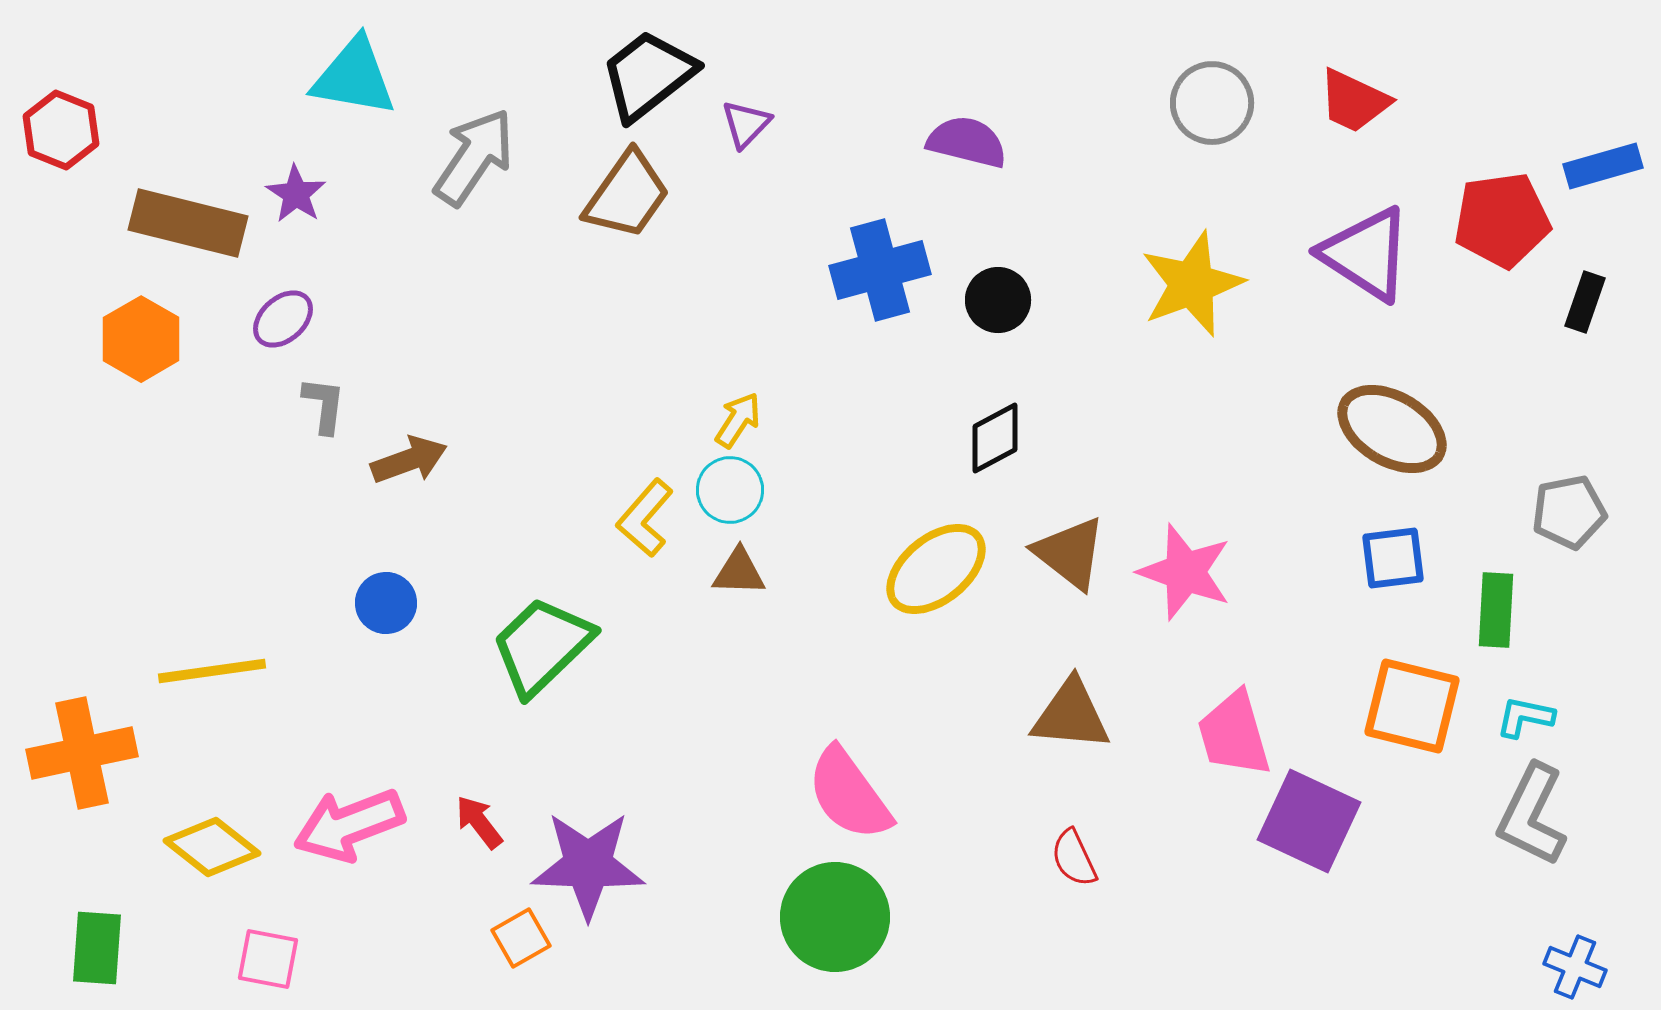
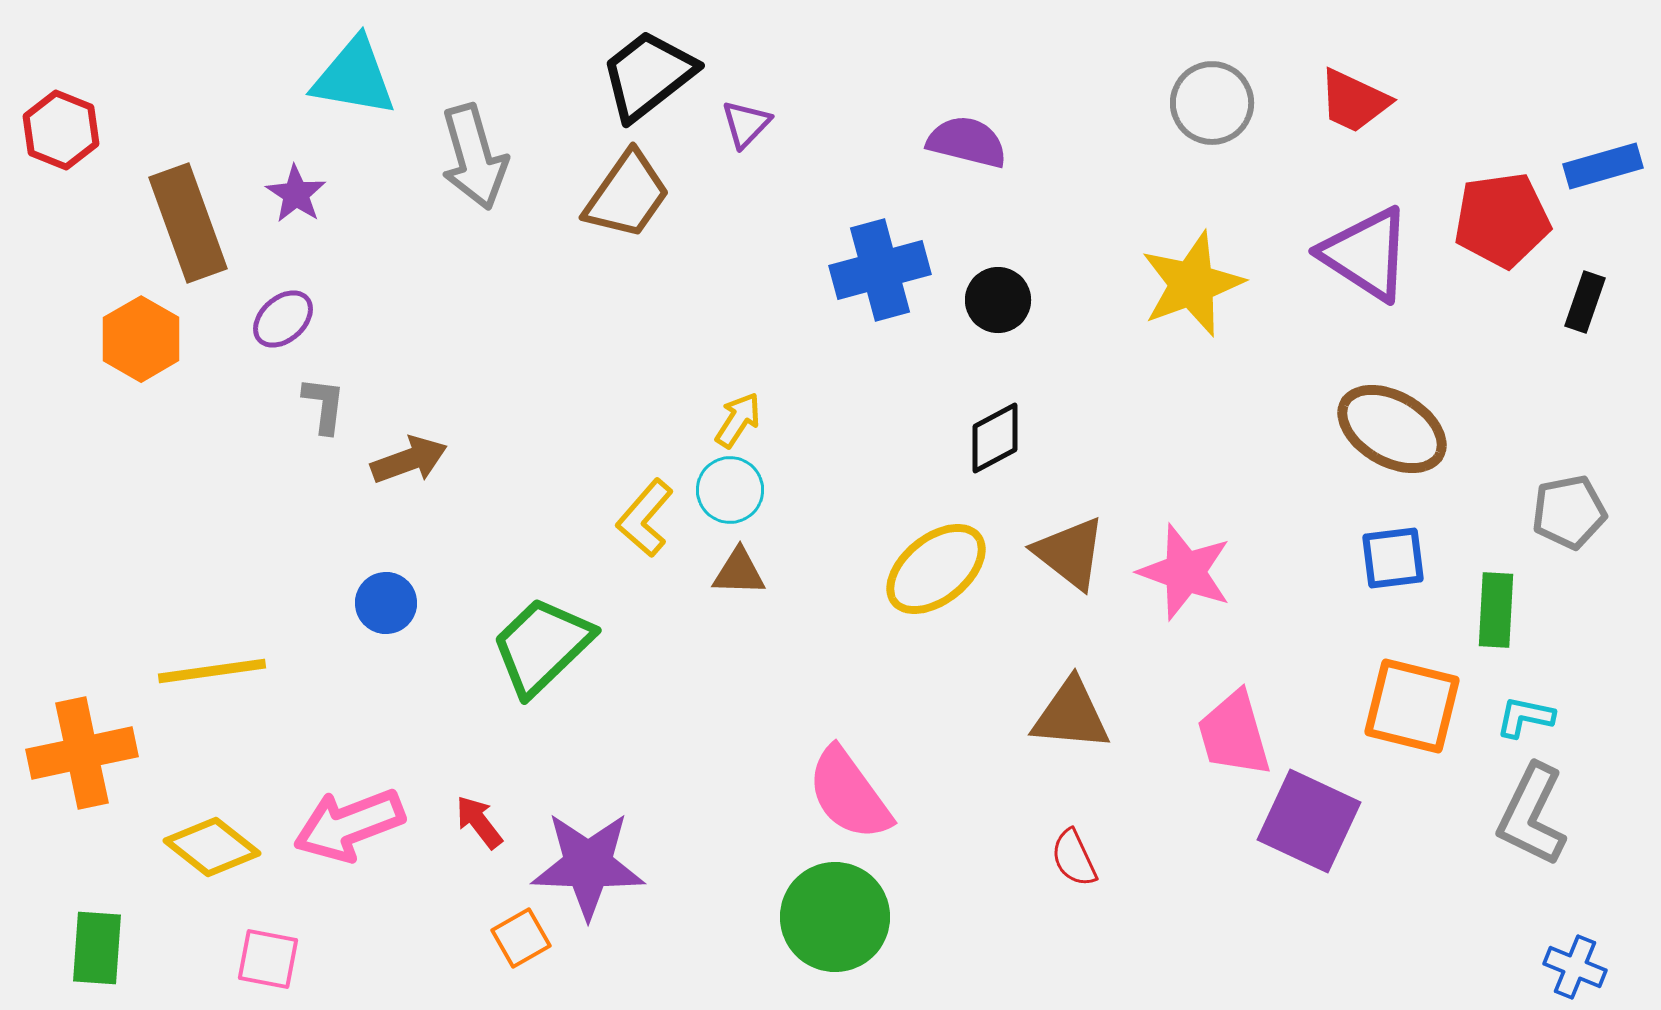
gray arrow at (474, 157): rotated 130 degrees clockwise
brown rectangle at (188, 223): rotated 56 degrees clockwise
